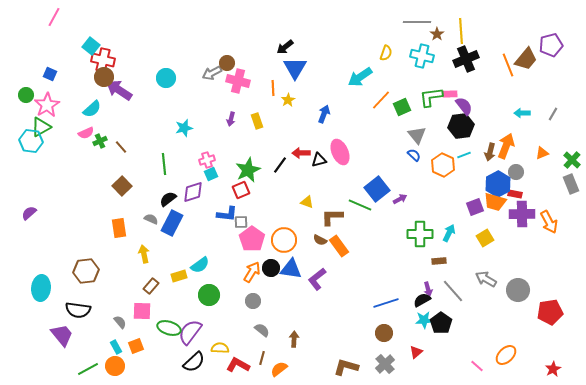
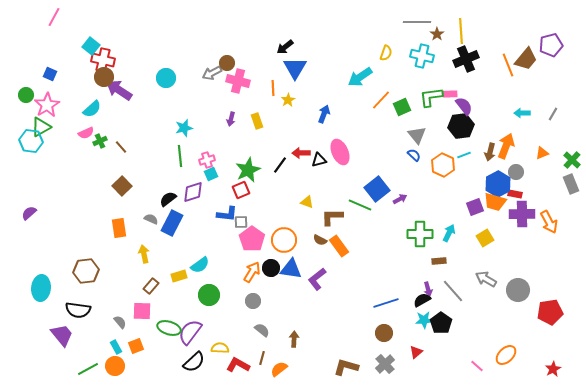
green line at (164, 164): moved 16 px right, 8 px up
